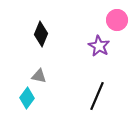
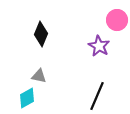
cyan diamond: rotated 25 degrees clockwise
